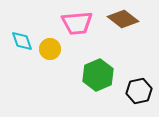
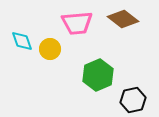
black hexagon: moved 6 px left, 9 px down
